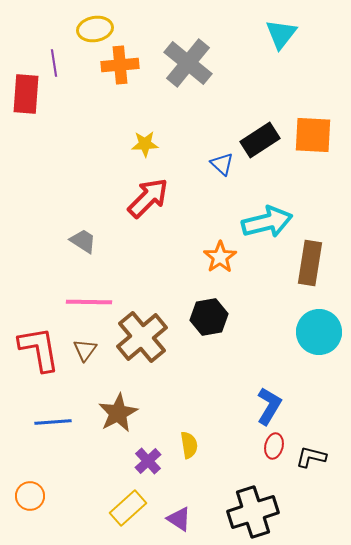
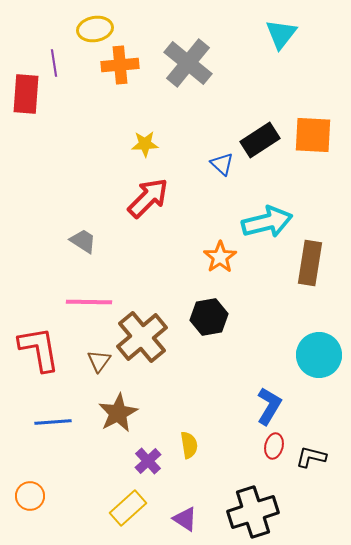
cyan circle: moved 23 px down
brown triangle: moved 14 px right, 11 px down
purple triangle: moved 6 px right
